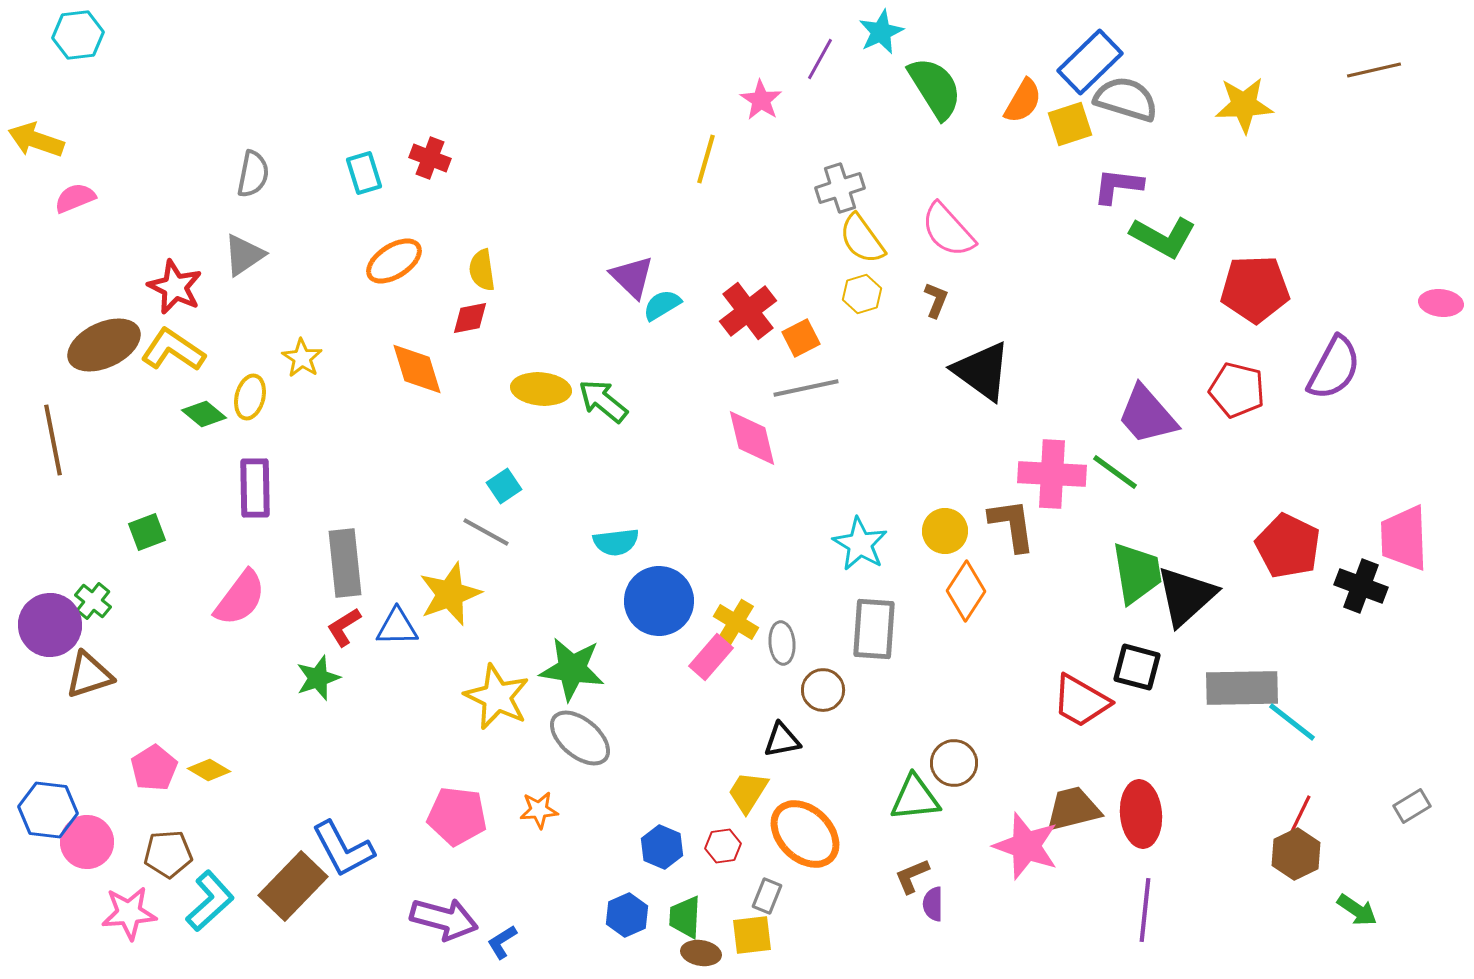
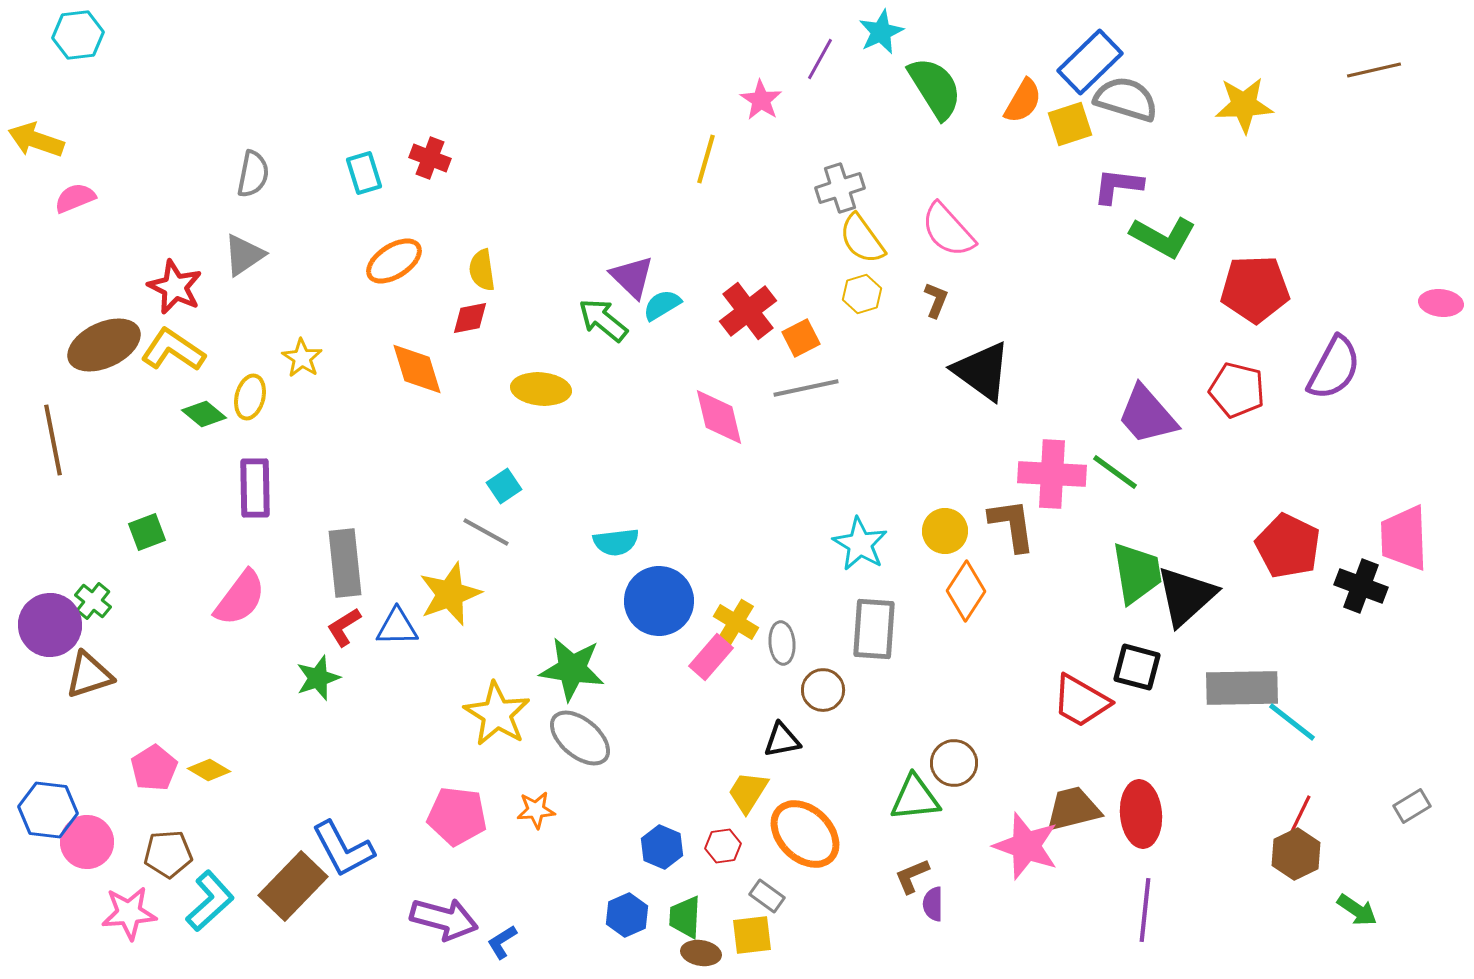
green arrow at (603, 401): moved 81 px up
pink diamond at (752, 438): moved 33 px left, 21 px up
yellow star at (497, 697): moved 17 px down; rotated 6 degrees clockwise
orange star at (539, 810): moved 3 px left
gray rectangle at (767, 896): rotated 76 degrees counterclockwise
